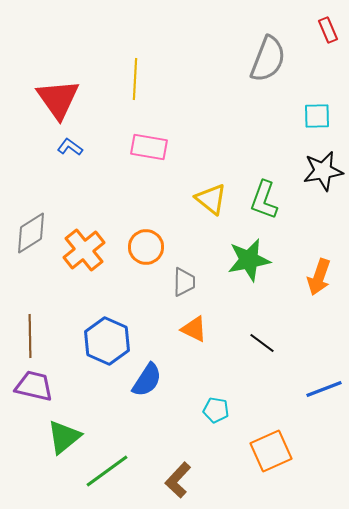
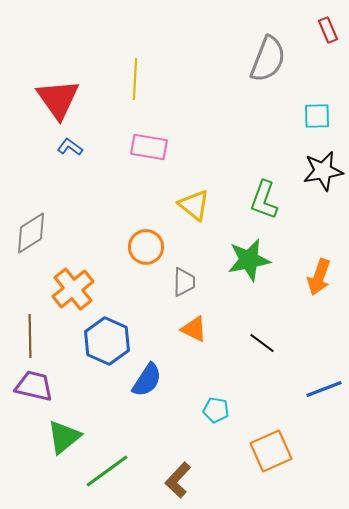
yellow triangle: moved 17 px left, 6 px down
orange cross: moved 11 px left, 39 px down
